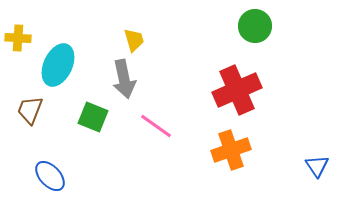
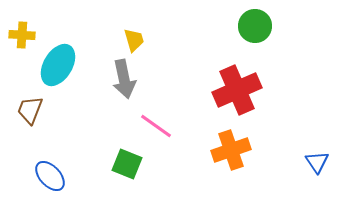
yellow cross: moved 4 px right, 3 px up
cyan ellipse: rotated 6 degrees clockwise
green square: moved 34 px right, 47 px down
blue triangle: moved 4 px up
